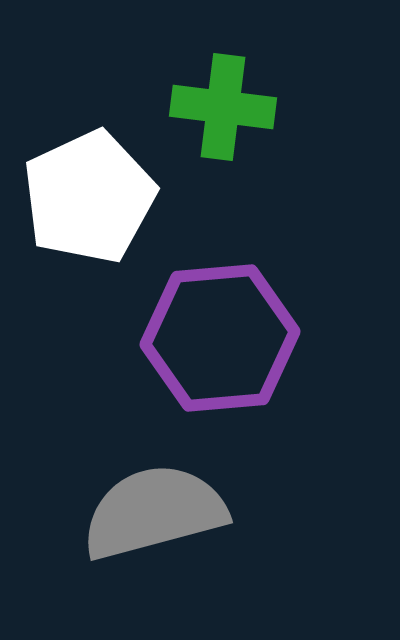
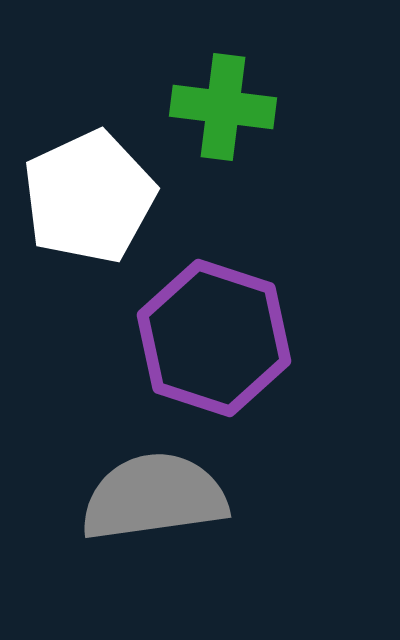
purple hexagon: moved 6 px left; rotated 23 degrees clockwise
gray semicircle: moved 15 px up; rotated 7 degrees clockwise
